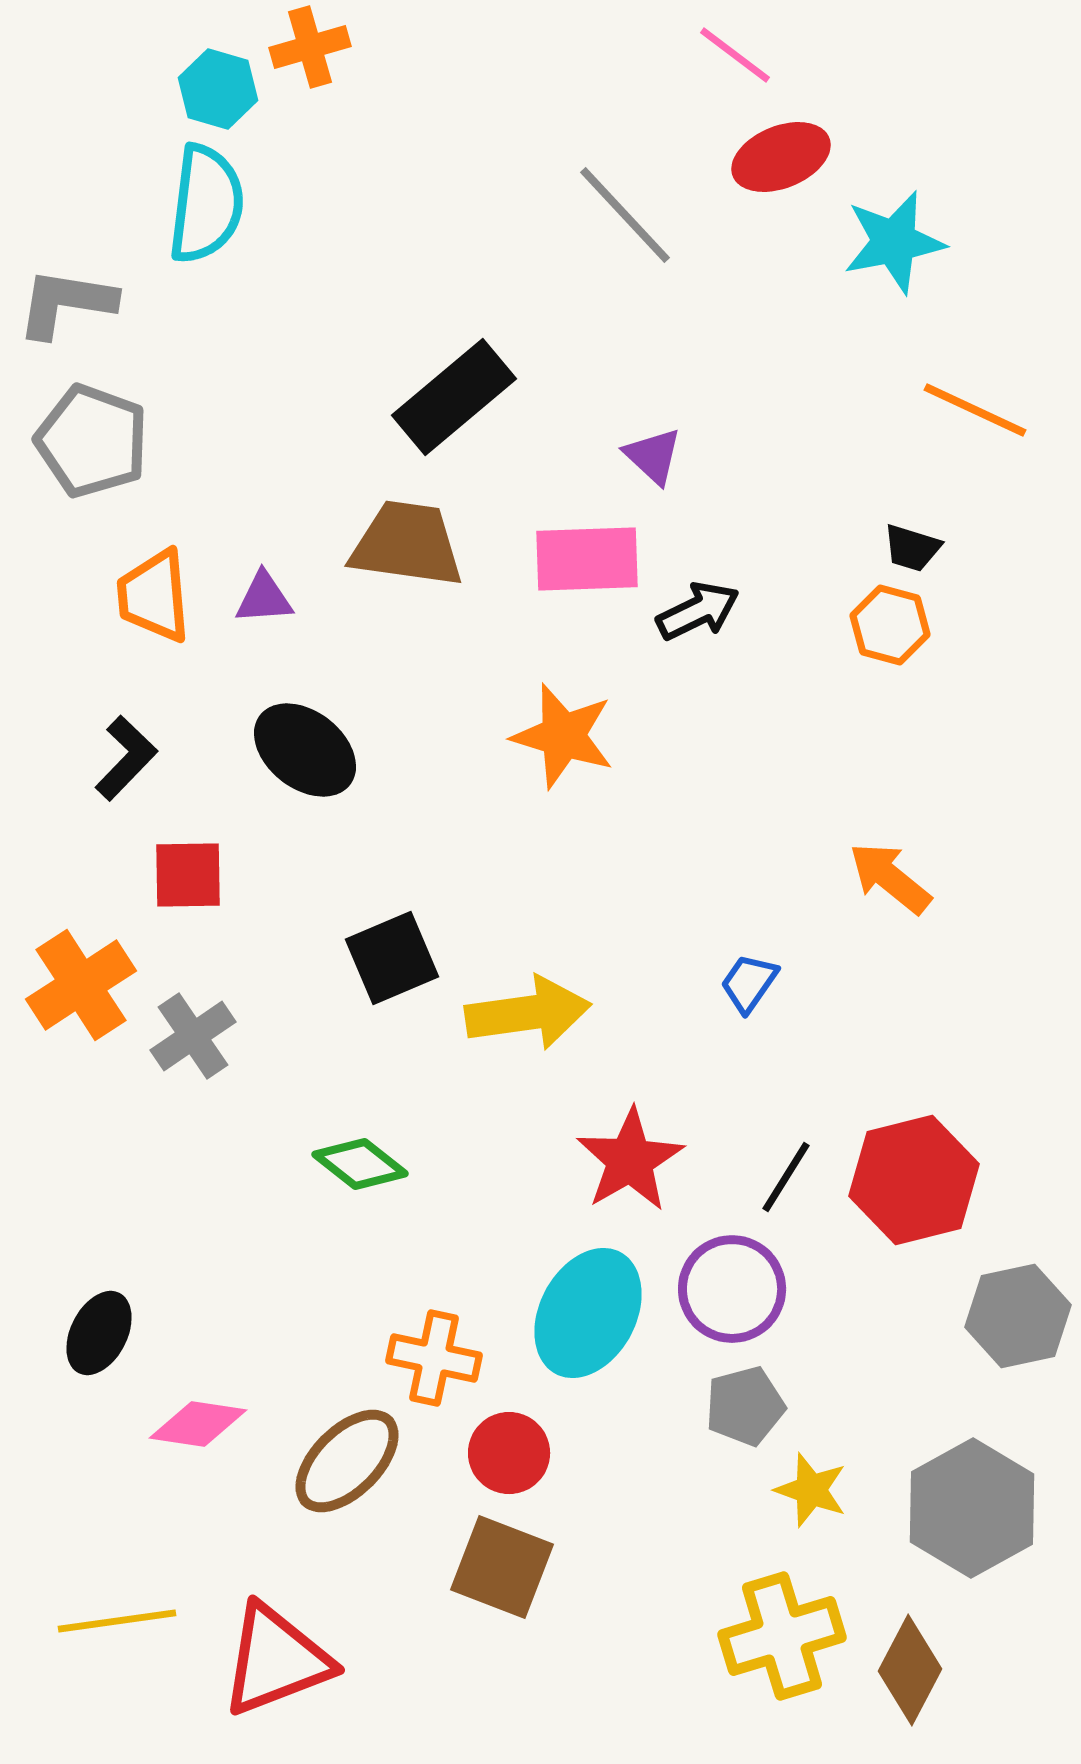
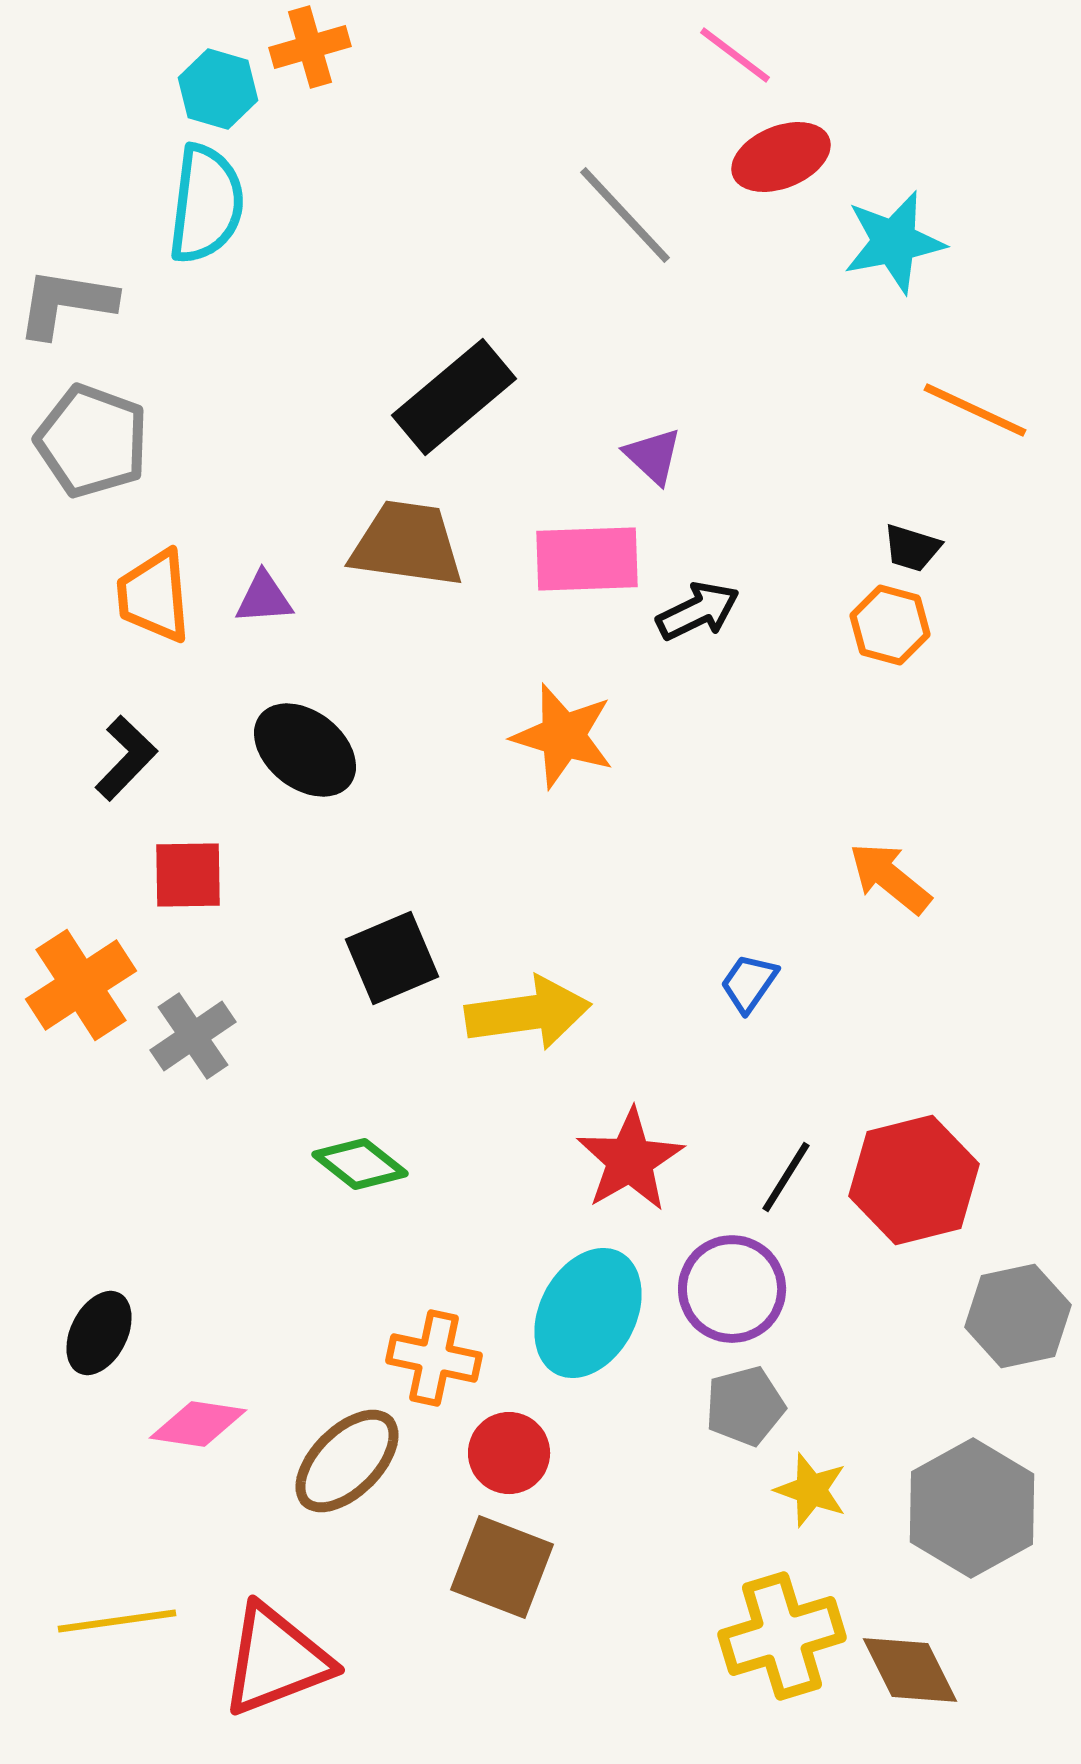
brown diamond at (910, 1670): rotated 54 degrees counterclockwise
